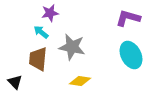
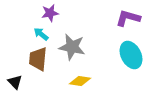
cyan arrow: moved 2 px down
